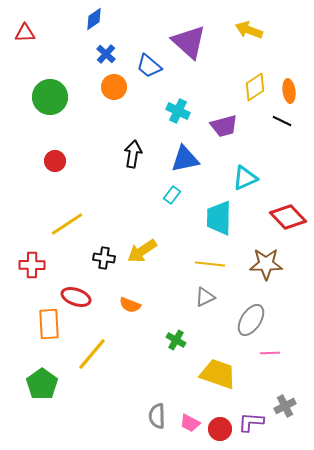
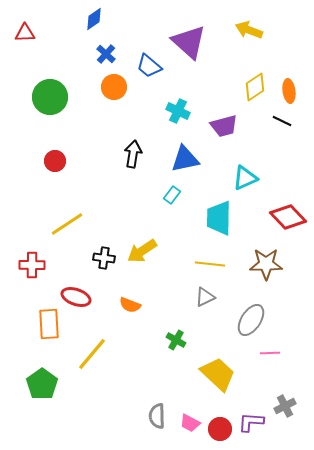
yellow trapezoid at (218, 374): rotated 24 degrees clockwise
